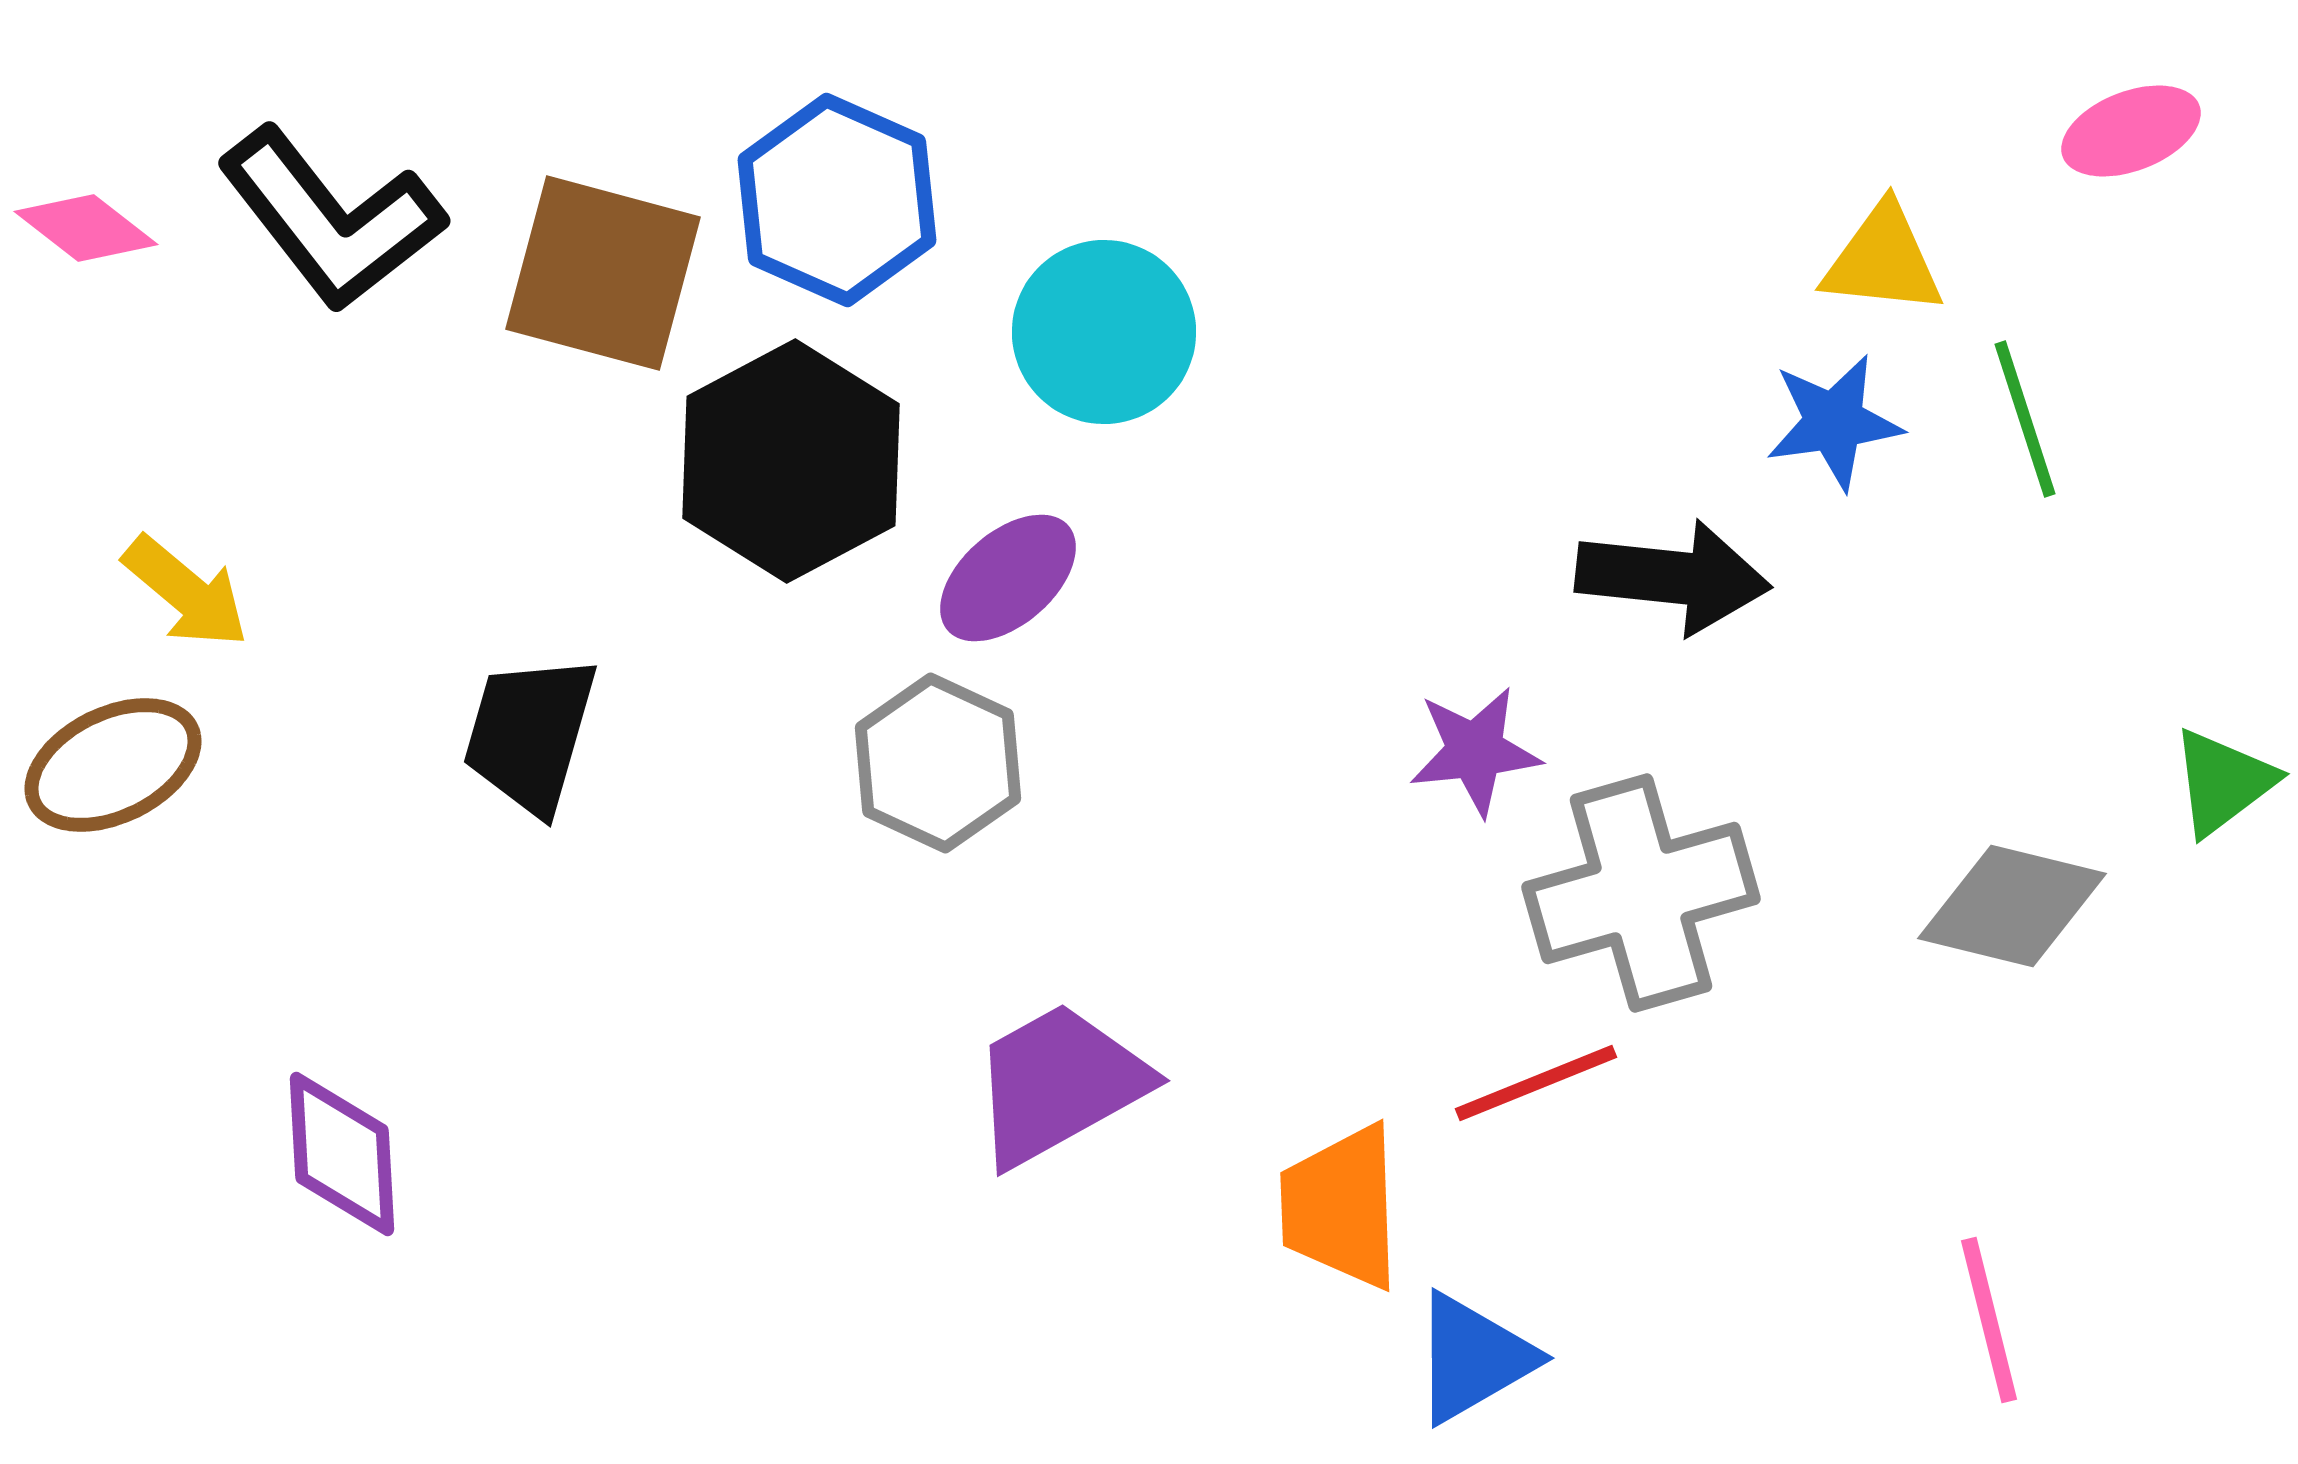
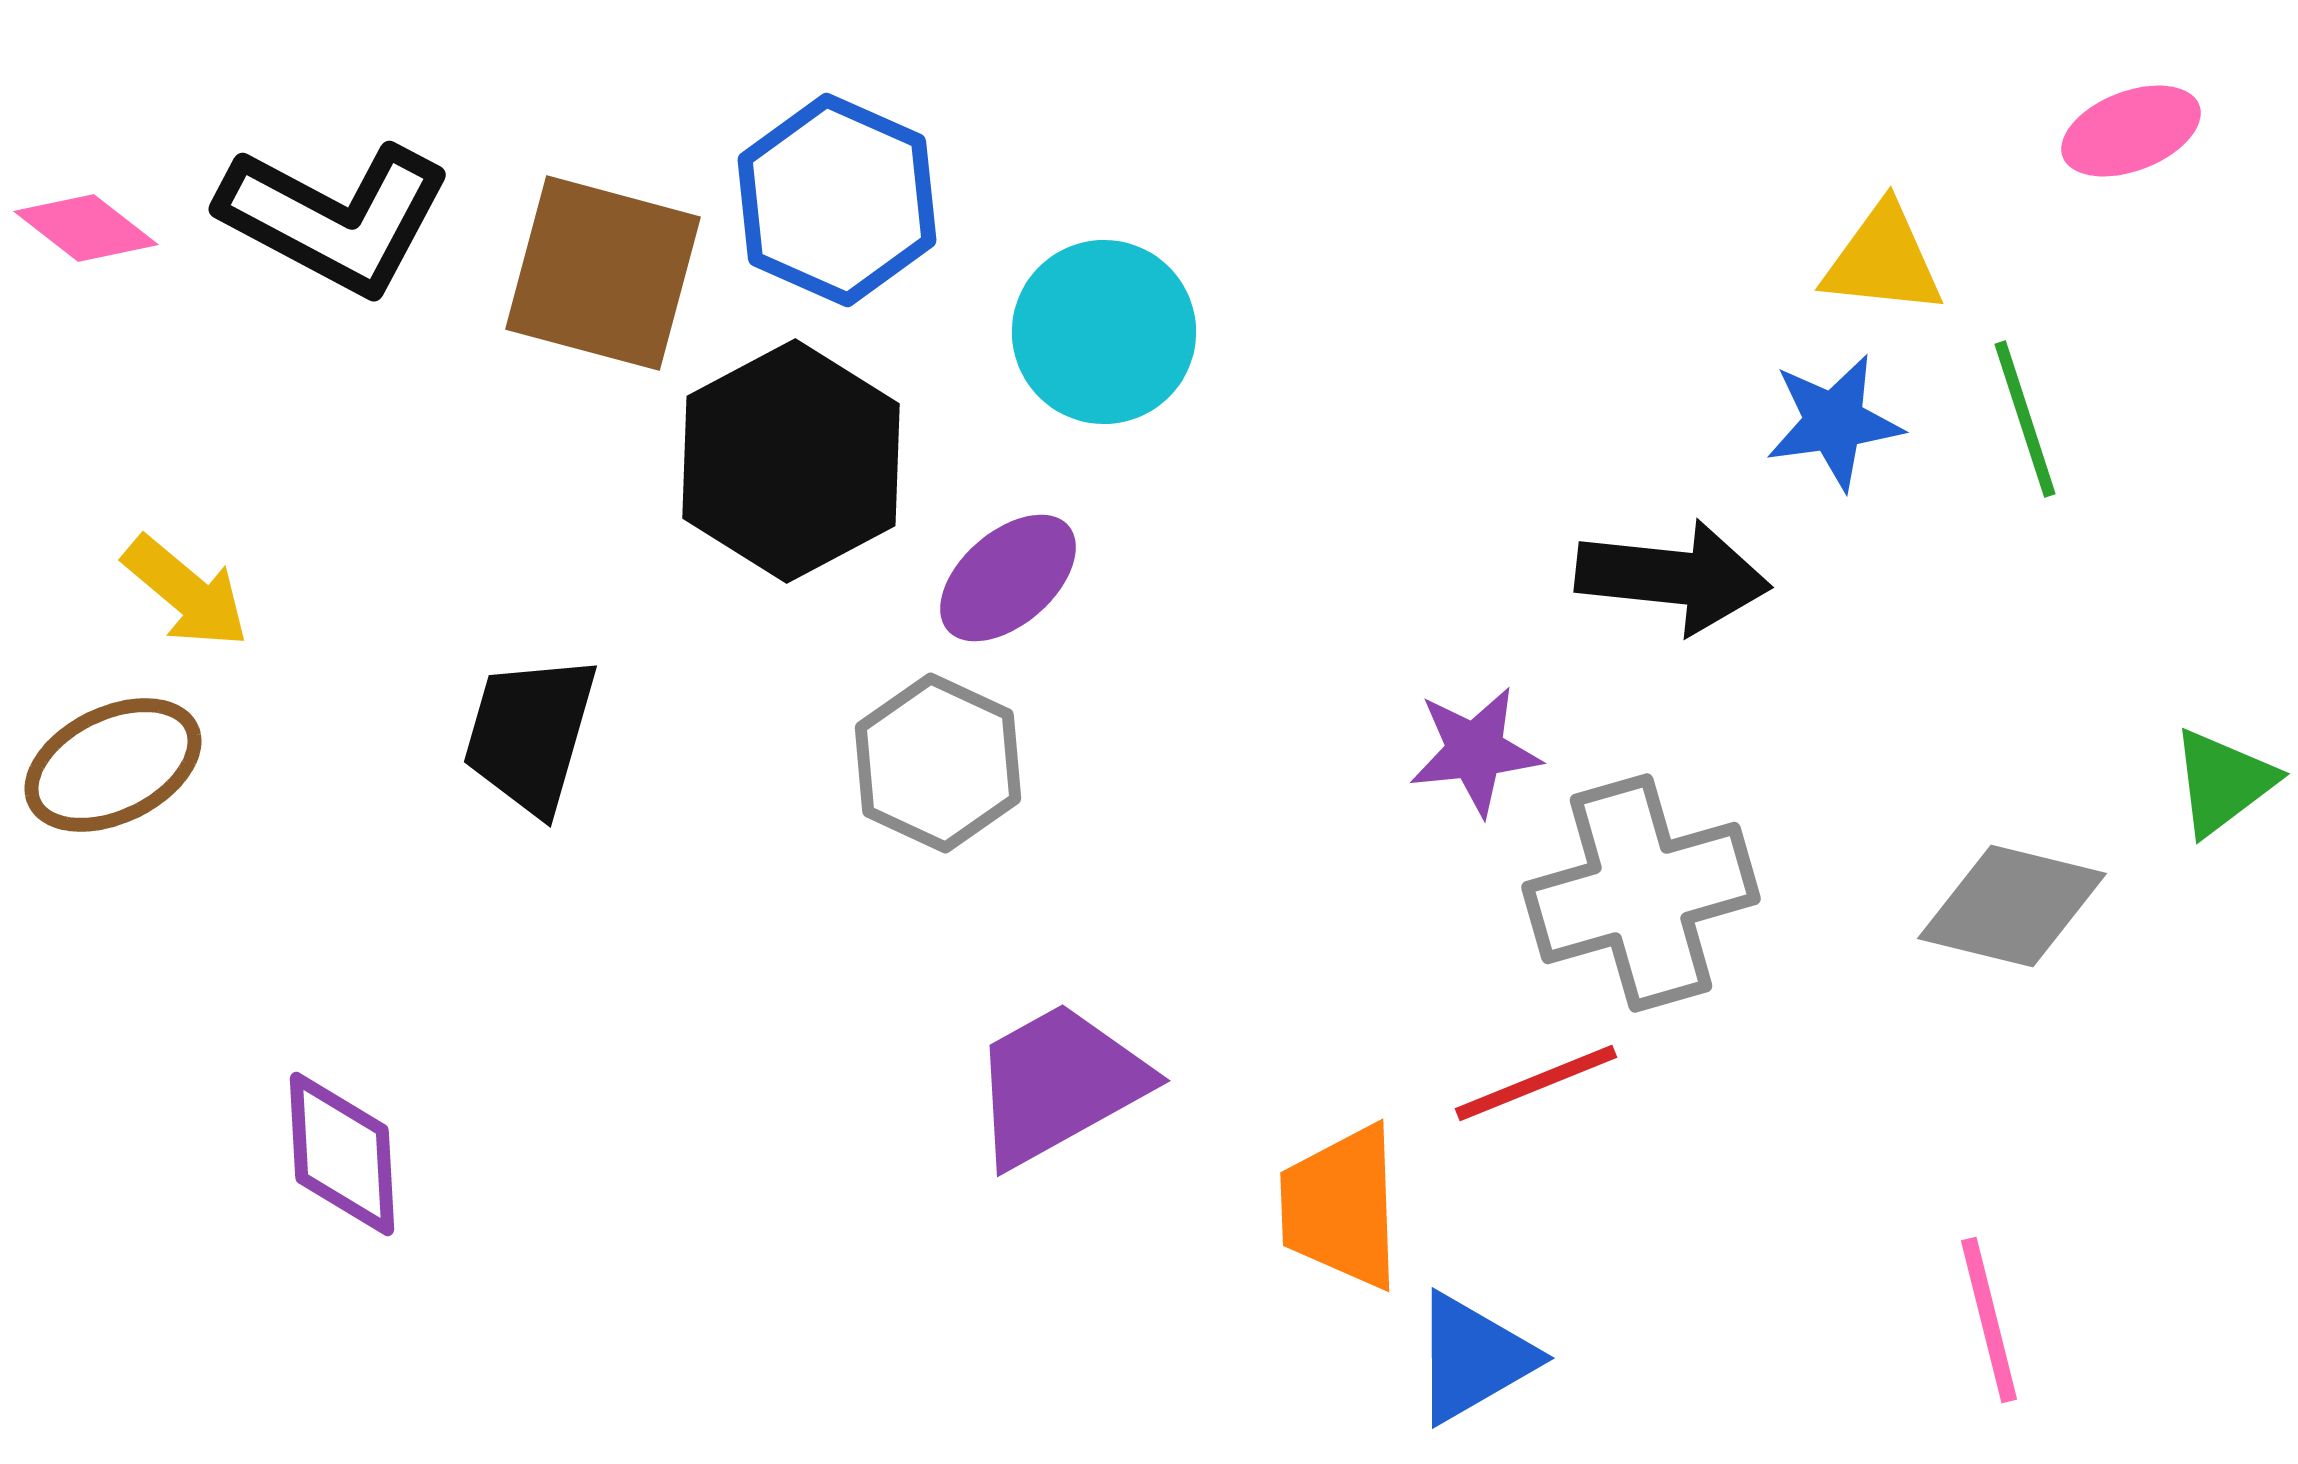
black L-shape: moved 4 px right, 1 px up; rotated 24 degrees counterclockwise
